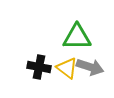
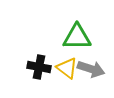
gray arrow: moved 1 px right, 2 px down
